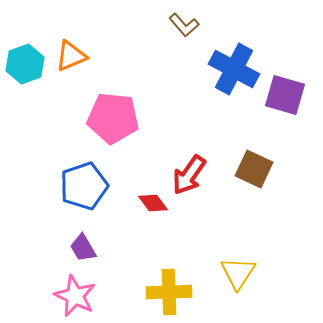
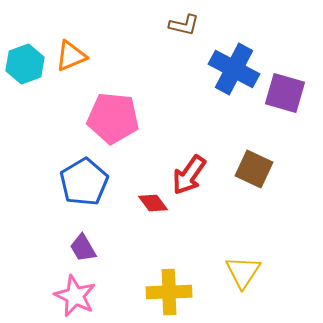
brown L-shape: rotated 36 degrees counterclockwise
purple square: moved 2 px up
blue pentagon: moved 4 px up; rotated 12 degrees counterclockwise
yellow triangle: moved 5 px right, 1 px up
